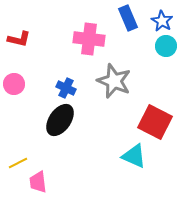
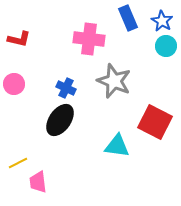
cyan triangle: moved 17 px left, 10 px up; rotated 16 degrees counterclockwise
